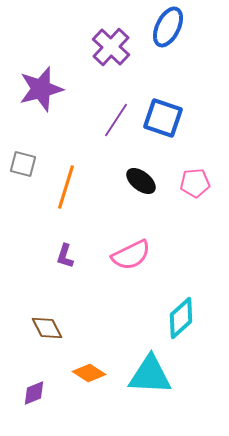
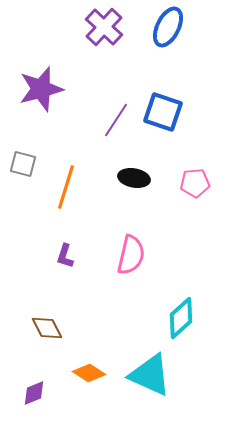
purple cross: moved 7 px left, 20 px up
blue square: moved 6 px up
black ellipse: moved 7 px left, 3 px up; rotated 28 degrees counterclockwise
pink semicircle: rotated 51 degrees counterclockwise
cyan triangle: rotated 21 degrees clockwise
